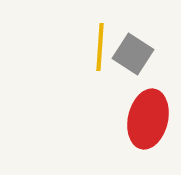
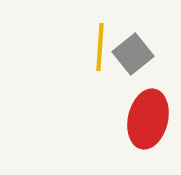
gray square: rotated 18 degrees clockwise
